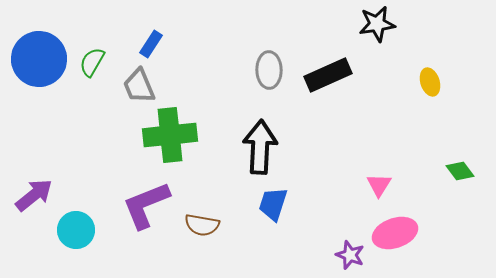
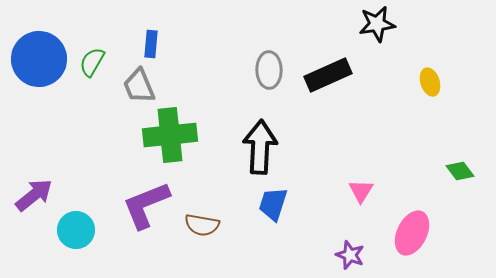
blue rectangle: rotated 28 degrees counterclockwise
pink triangle: moved 18 px left, 6 px down
pink ellipse: moved 17 px right; rotated 45 degrees counterclockwise
